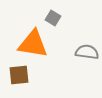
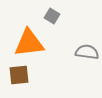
gray square: moved 1 px left, 2 px up
orange triangle: moved 4 px left, 1 px up; rotated 16 degrees counterclockwise
